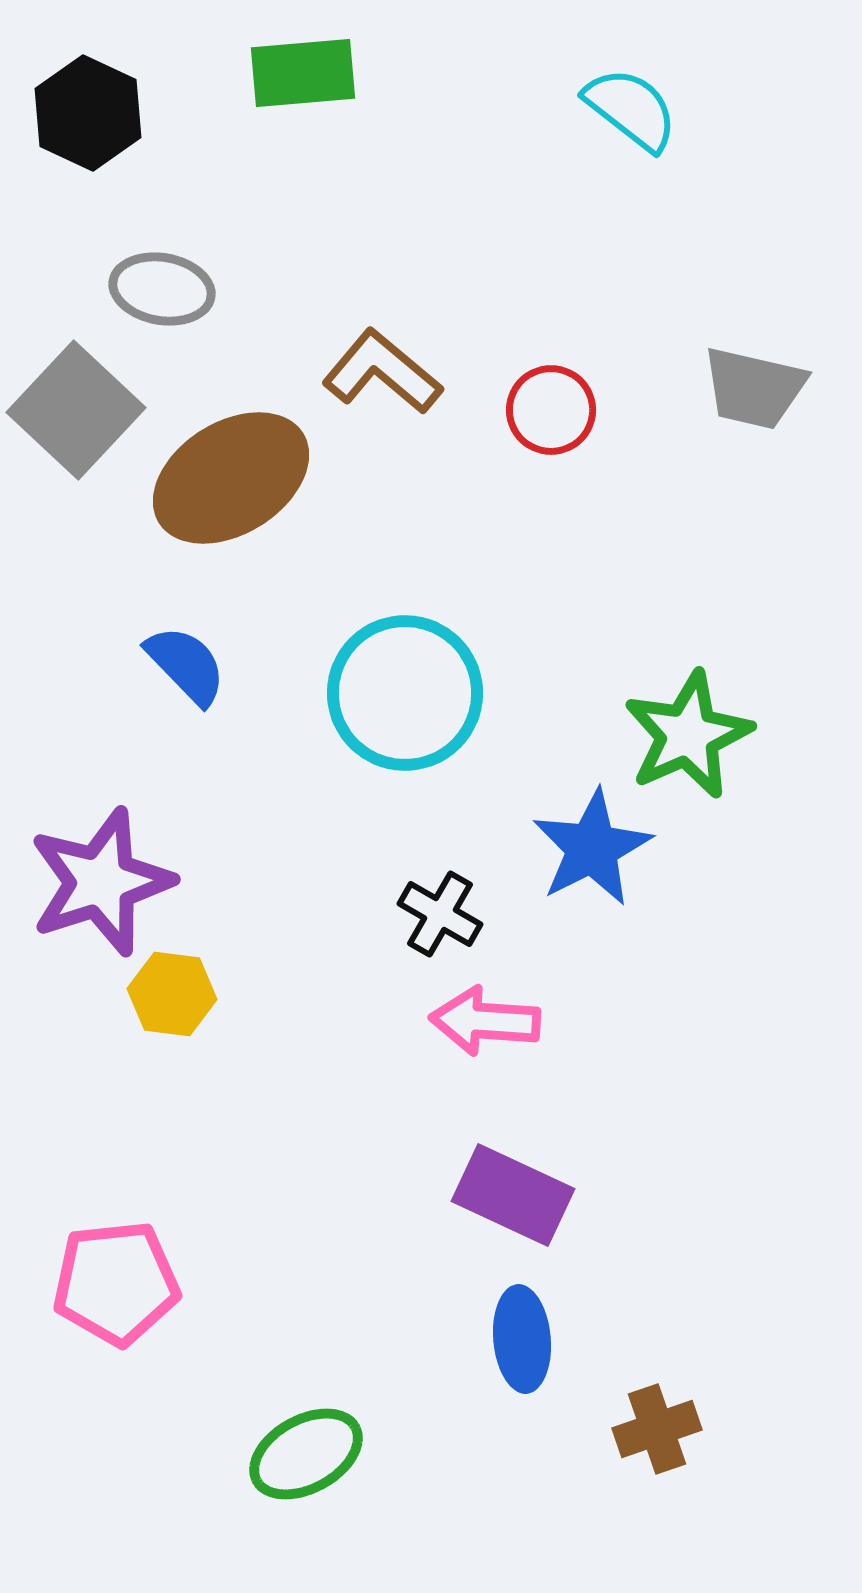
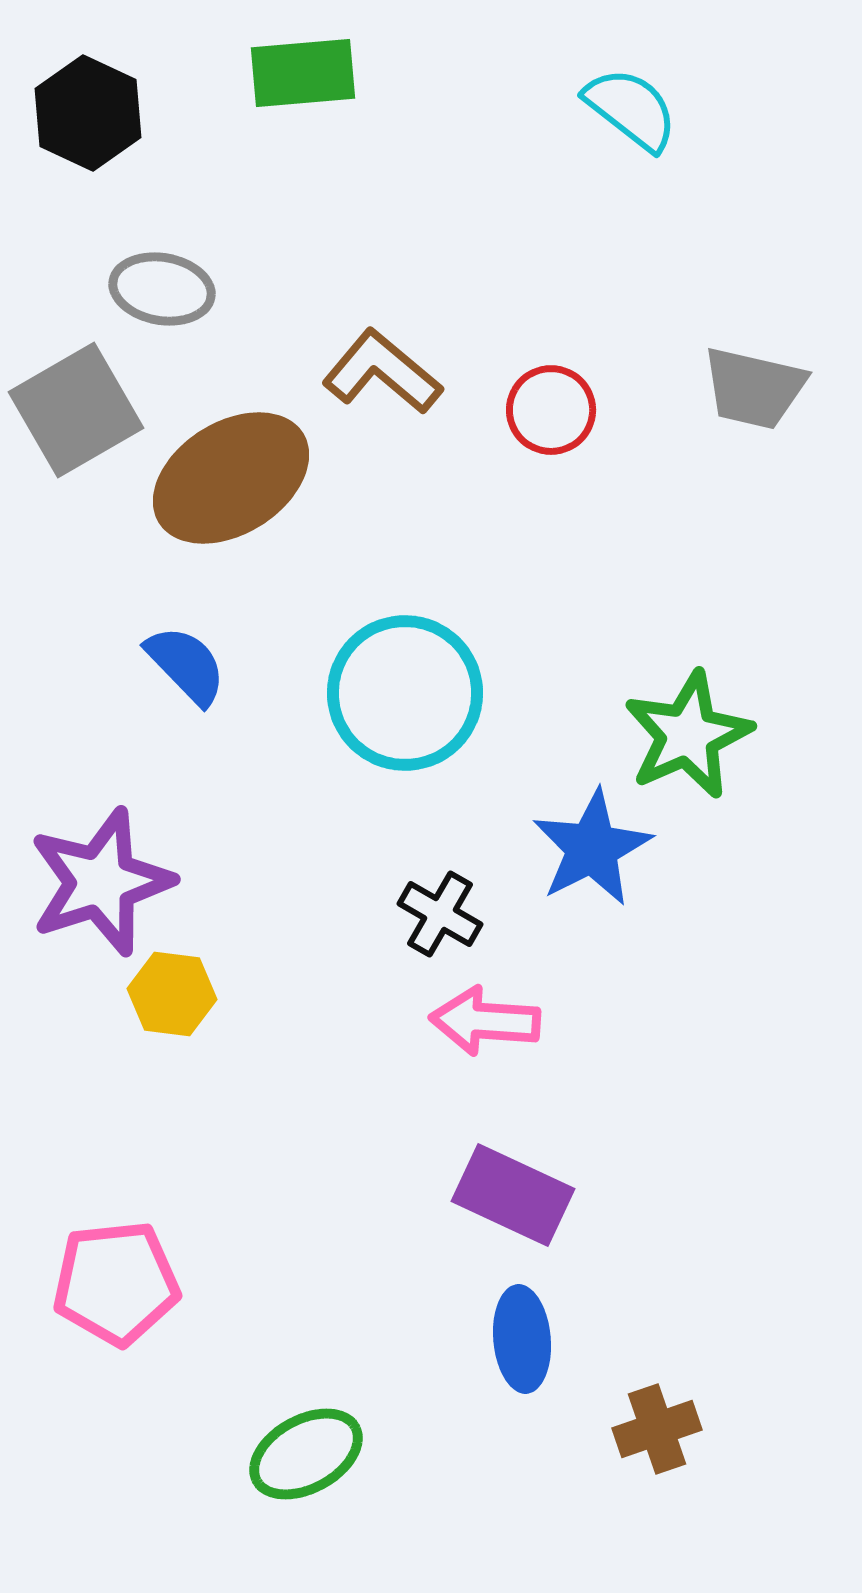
gray square: rotated 17 degrees clockwise
